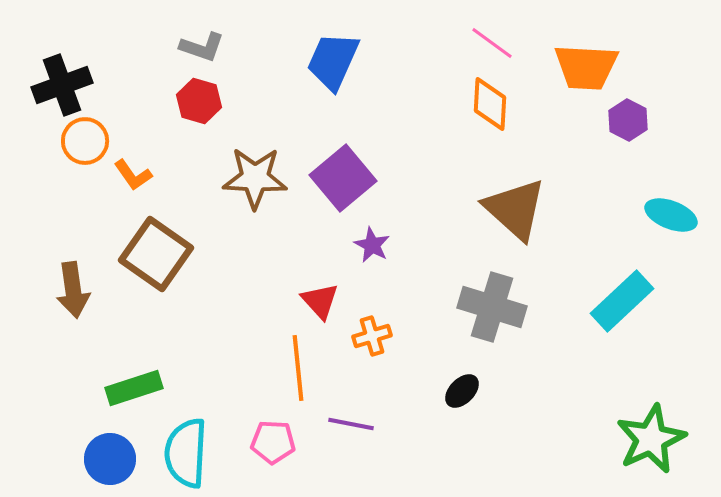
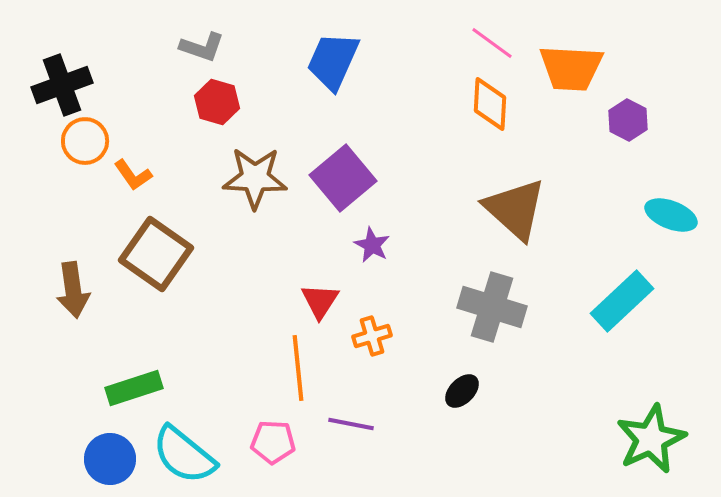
orange trapezoid: moved 15 px left, 1 px down
red hexagon: moved 18 px right, 1 px down
red triangle: rotated 15 degrees clockwise
cyan semicircle: moved 2 px left, 2 px down; rotated 54 degrees counterclockwise
